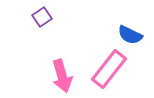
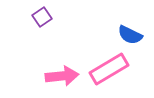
pink rectangle: rotated 21 degrees clockwise
pink arrow: rotated 80 degrees counterclockwise
